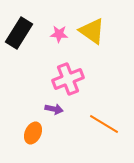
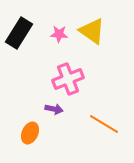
orange ellipse: moved 3 px left
